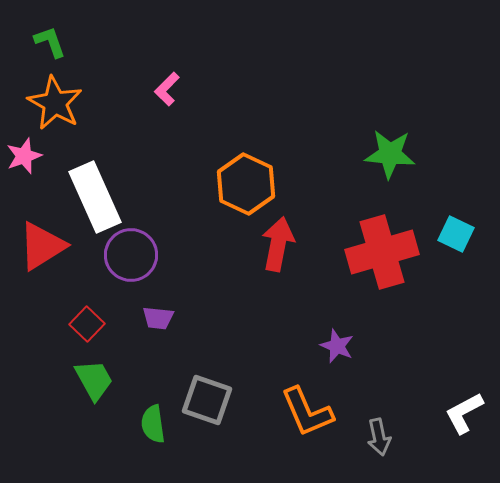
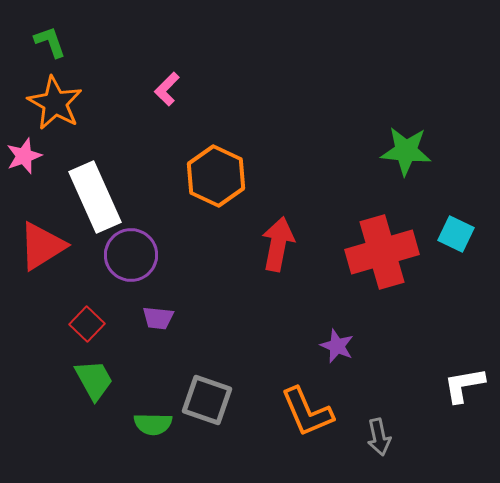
green star: moved 16 px right, 3 px up
orange hexagon: moved 30 px left, 8 px up
white L-shape: moved 28 px up; rotated 18 degrees clockwise
green semicircle: rotated 81 degrees counterclockwise
